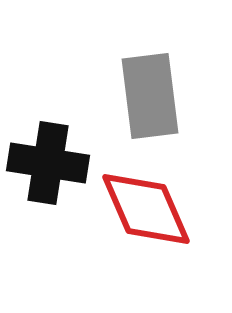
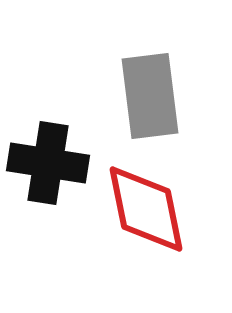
red diamond: rotated 12 degrees clockwise
